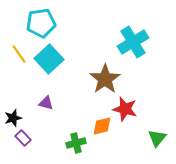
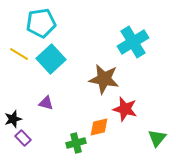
yellow line: rotated 24 degrees counterclockwise
cyan square: moved 2 px right
brown star: moved 1 px left; rotated 28 degrees counterclockwise
black star: moved 1 px down
orange diamond: moved 3 px left, 1 px down
